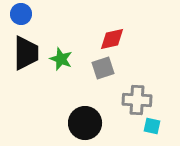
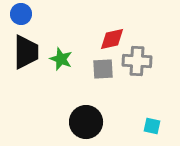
black trapezoid: moved 1 px up
gray square: moved 1 px down; rotated 15 degrees clockwise
gray cross: moved 39 px up
black circle: moved 1 px right, 1 px up
